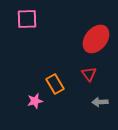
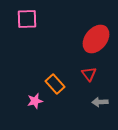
orange rectangle: rotated 12 degrees counterclockwise
